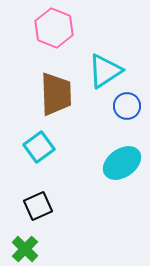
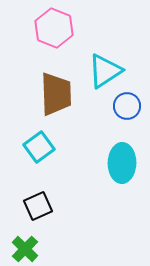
cyan ellipse: rotated 54 degrees counterclockwise
